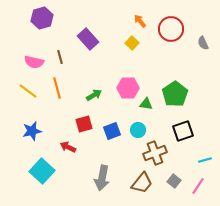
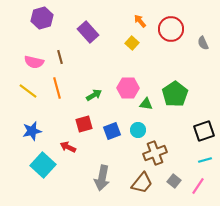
purple rectangle: moved 7 px up
black square: moved 21 px right
cyan square: moved 1 px right, 6 px up
